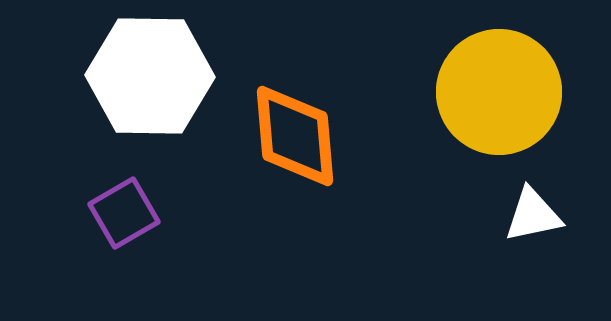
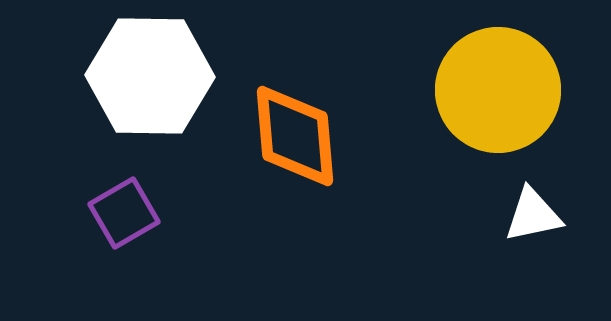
yellow circle: moved 1 px left, 2 px up
